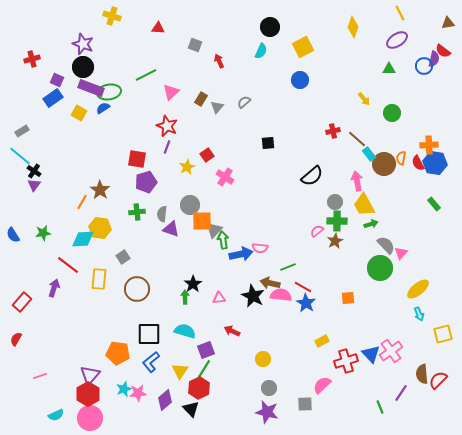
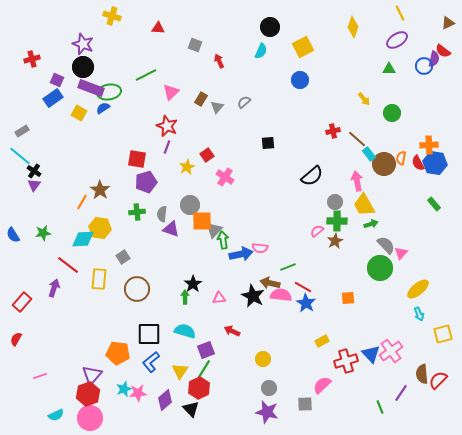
brown triangle at (448, 23): rotated 16 degrees counterclockwise
purple triangle at (90, 375): moved 2 px right
red hexagon at (88, 394): rotated 10 degrees clockwise
